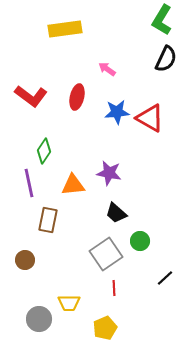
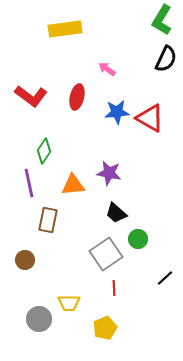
green circle: moved 2 px left, 2 px up
